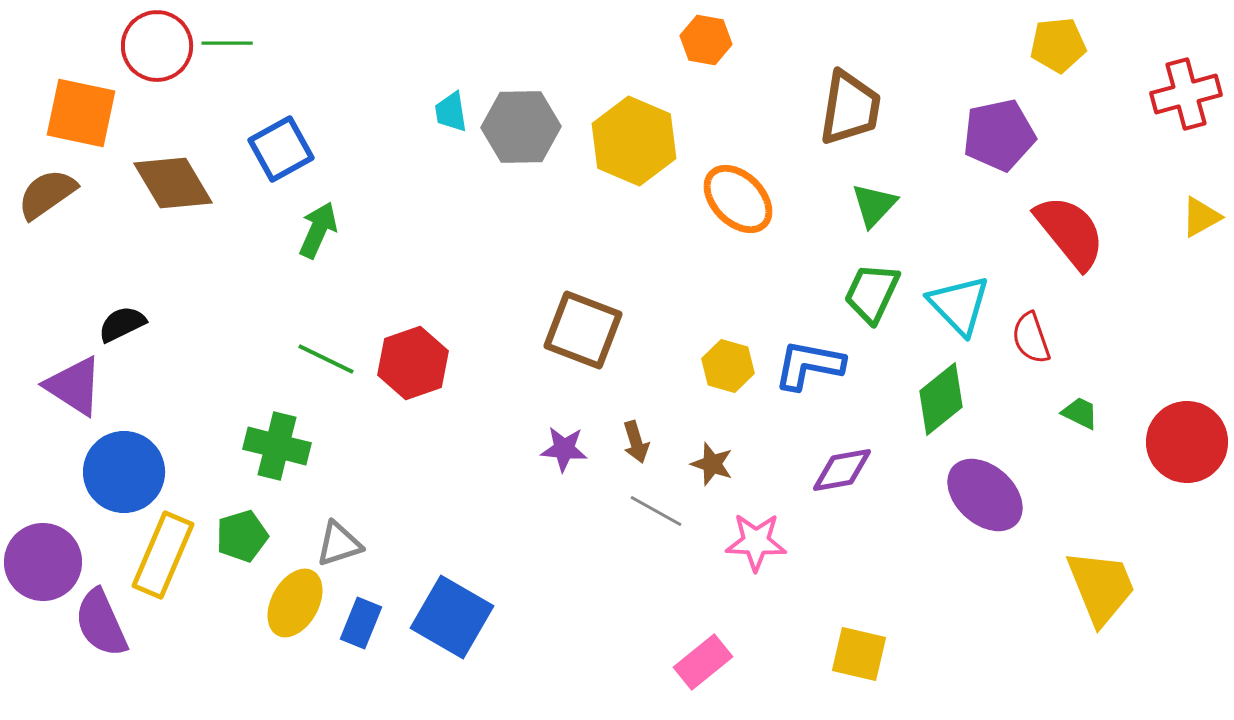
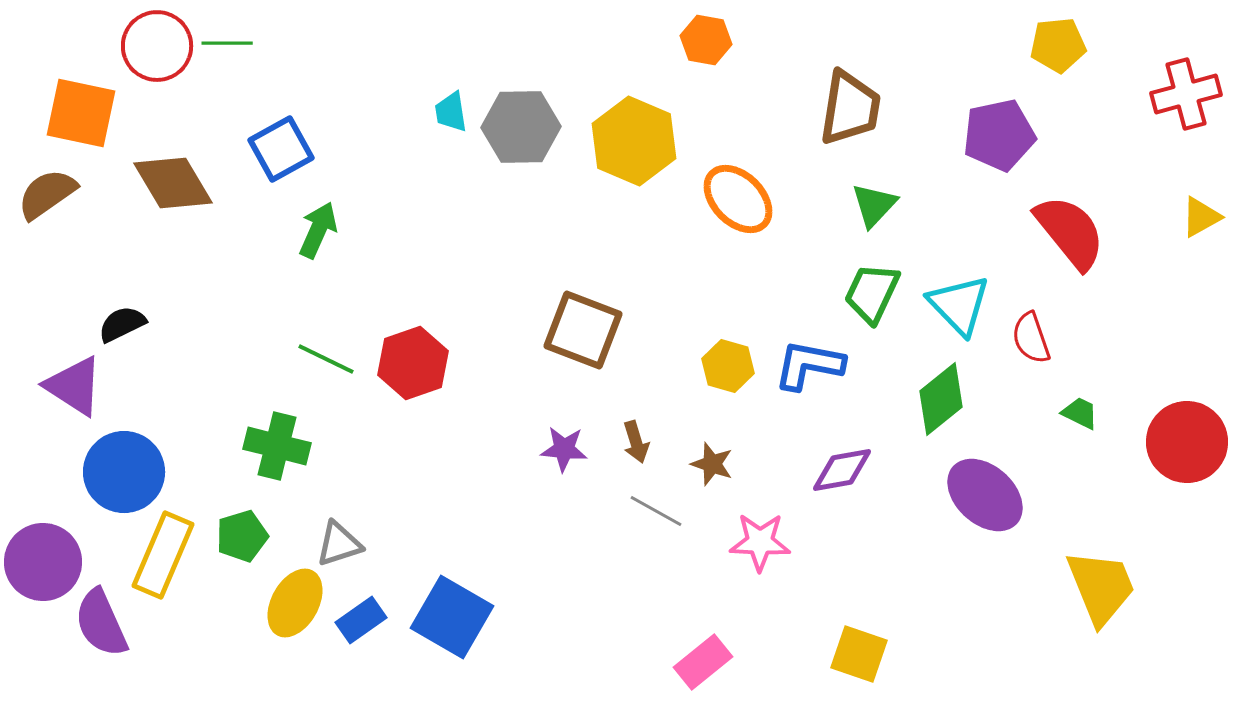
pink star at (756, 542): moved 4 px right
blue rectangle at (361, 623): moved 3 px up; rotated 33 degrees clockwise
yellow square at (859, 654): rotated 6 degrees clockwise
